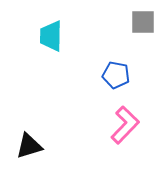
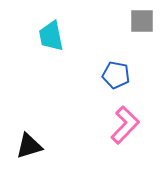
gray square: moved 1 px left, 1 px up
cyan trapezoid: rotated 12 degrees counterclockwise
